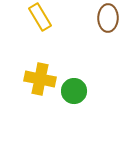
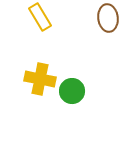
brown ellipse: rotated 8 degrees counterclockwise
green circle: moved 2 px left
